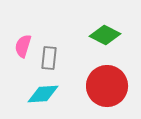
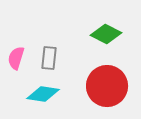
green diamond: moved 1 px right, 1 px up
pink semicircle: moved 7 px left, 12 px down
cyan diamond: rotated 12 degrees clockwise
